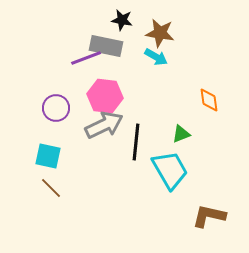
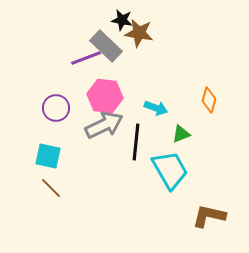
brown star: moved 21 px left
gray rectangle: rotated 32 degrees clockwise
cyan arrow: moved 51 px down; rotated 10 degrees counterclockwise
orange diamond: rotated 25 degrees clockwise
